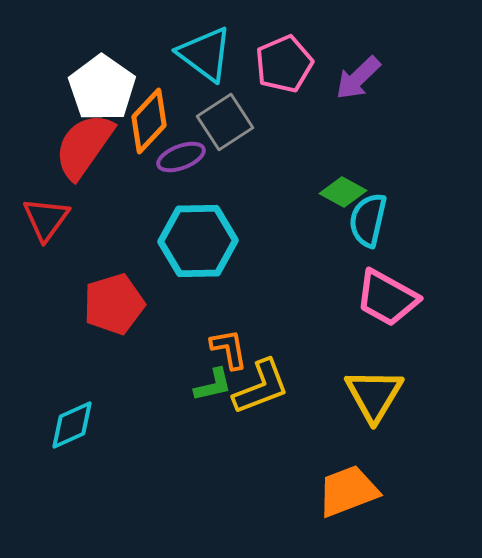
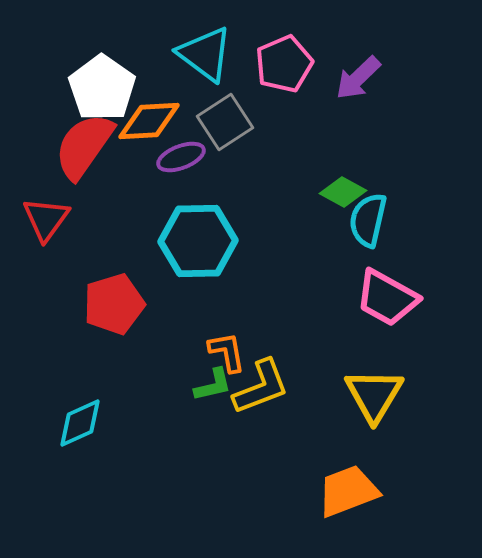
orange diamond: rotated 44 degrees clockwise
orange L-shape: moved 2 px left, 3 px down
cyan diamond: moved 8 px right, 2 px up
